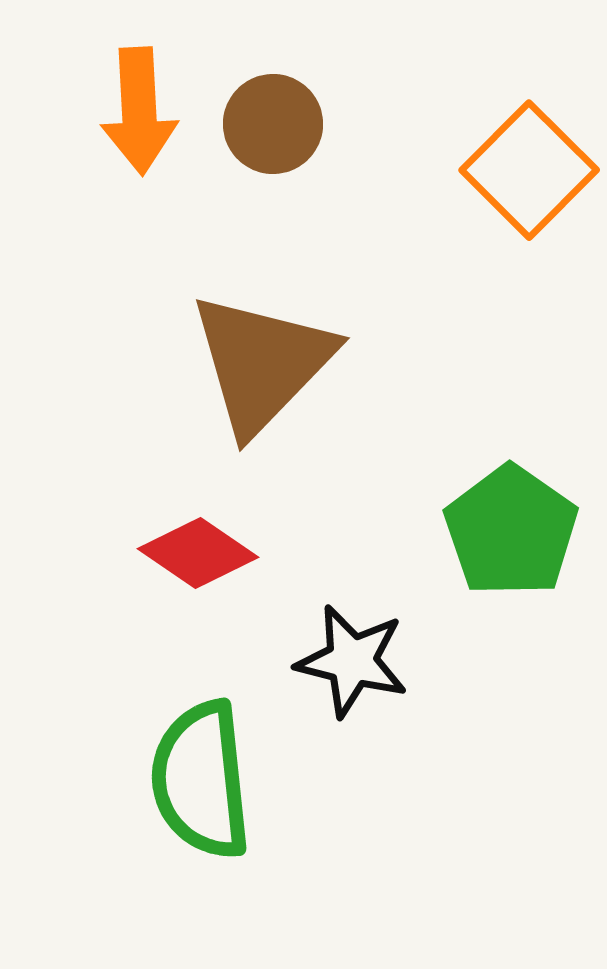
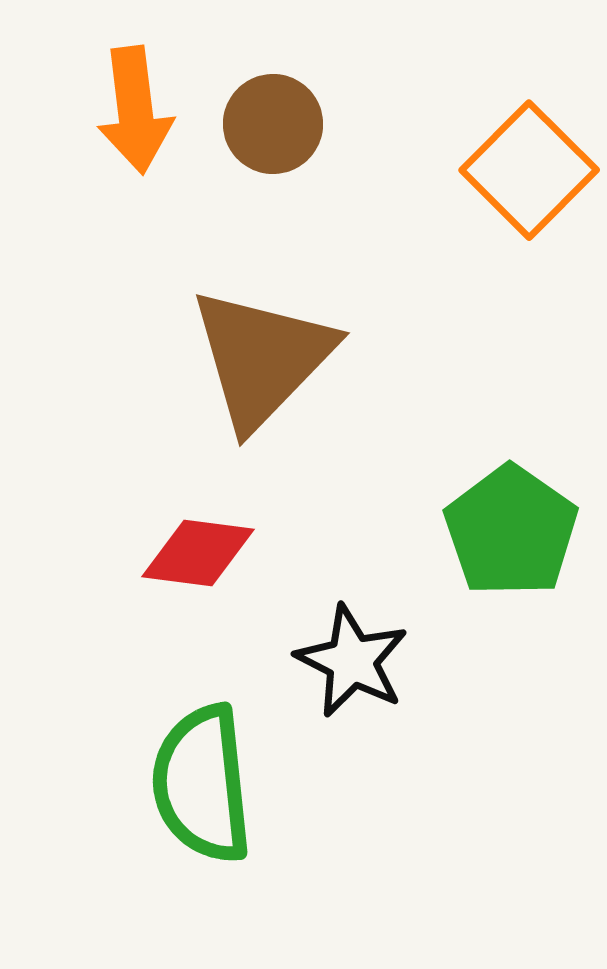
orange arrow: moved 4 px left, 1 px up; rotated 4 degrees counterclockwise
brown triangle: moved 5 px up
red diamond: rotated 27 degrees counterclockwise
black star: rotated 13 degrees clockwise
green semicircle: moved 1 px right, 4 px down
